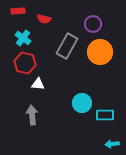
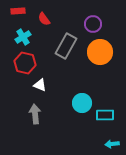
red semicircle: rotated 40 degrees clockwise
cyan cross: moved 1 px up; rotated 21 degrees clockwise
gray rectangle: moved 1 px left
white triangle: moved 2 px right, 1 px down; rotated 16 degrees clockwise
gray arrow: moved 3 px right, 1 px up
